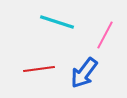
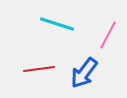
cyan line: moved 2 px down
pink line: moved 3 px right
